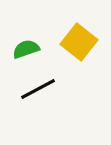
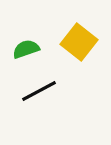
black line: moved 1 px right, 2 px down
